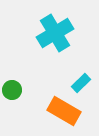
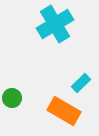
cyan cross: moved 9 px up
green circle: moved 8 px down
